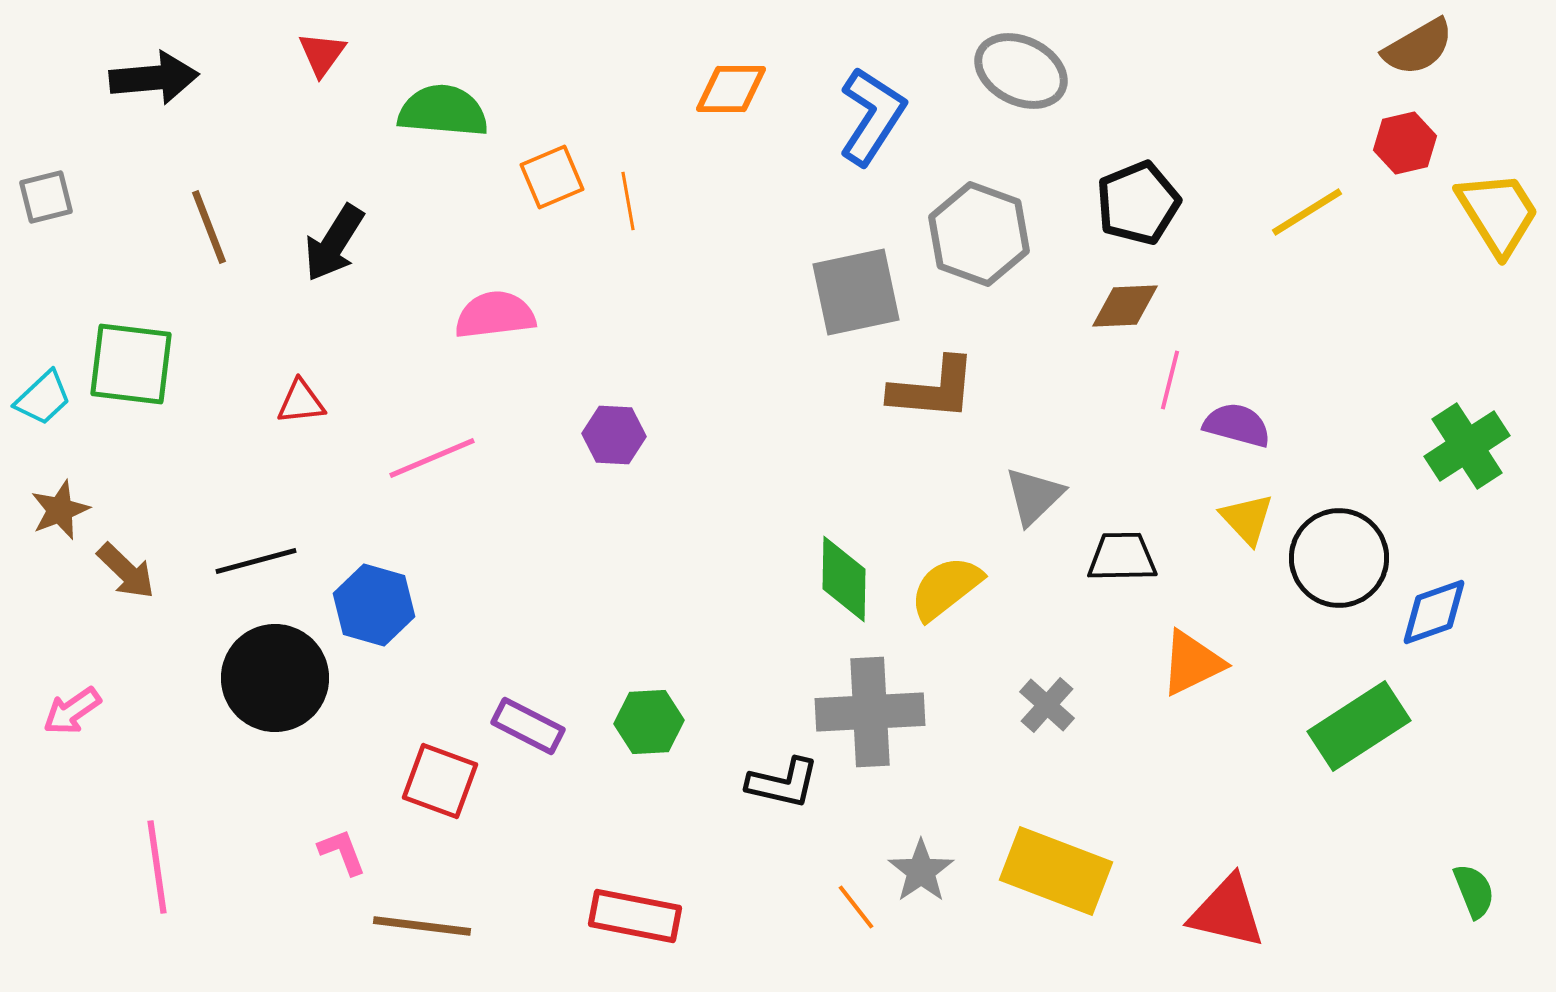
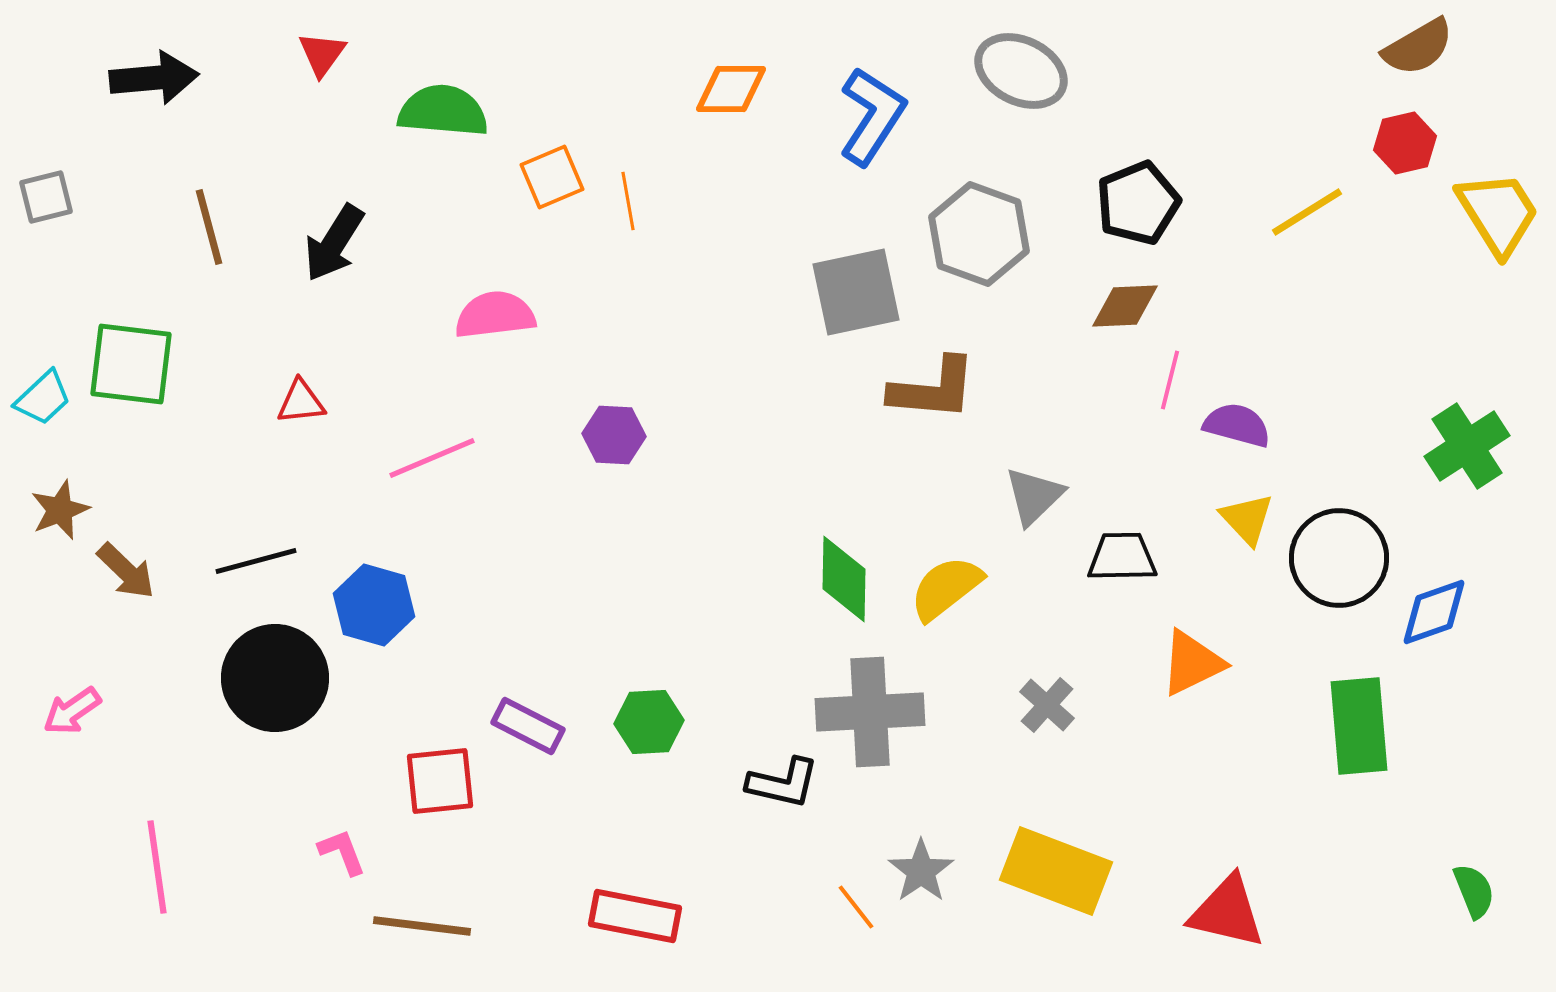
brown line at (209, 227): rotated 6 degrees clockwise
green rectangle at (1359, 726): rotated 62 degrees counterclockwise
red square at (440, 781): rotated 26 degrees counterclockwise
